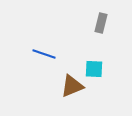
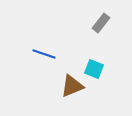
gray rectangle: rotated 24 degrees clockwise
cyan square: rotated 18 degrees clockwise
